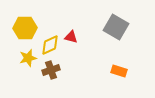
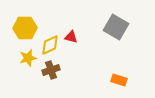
orange rectangle: moved 9 px down
